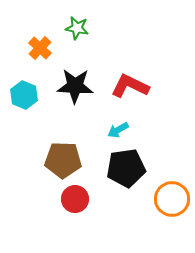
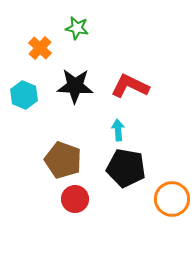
cyan arrow: rotated 115 degrees clockwise
brown pentagon: rotated 18 degrees clockwise
black pentagon: rotated 18 degrees clockwise
